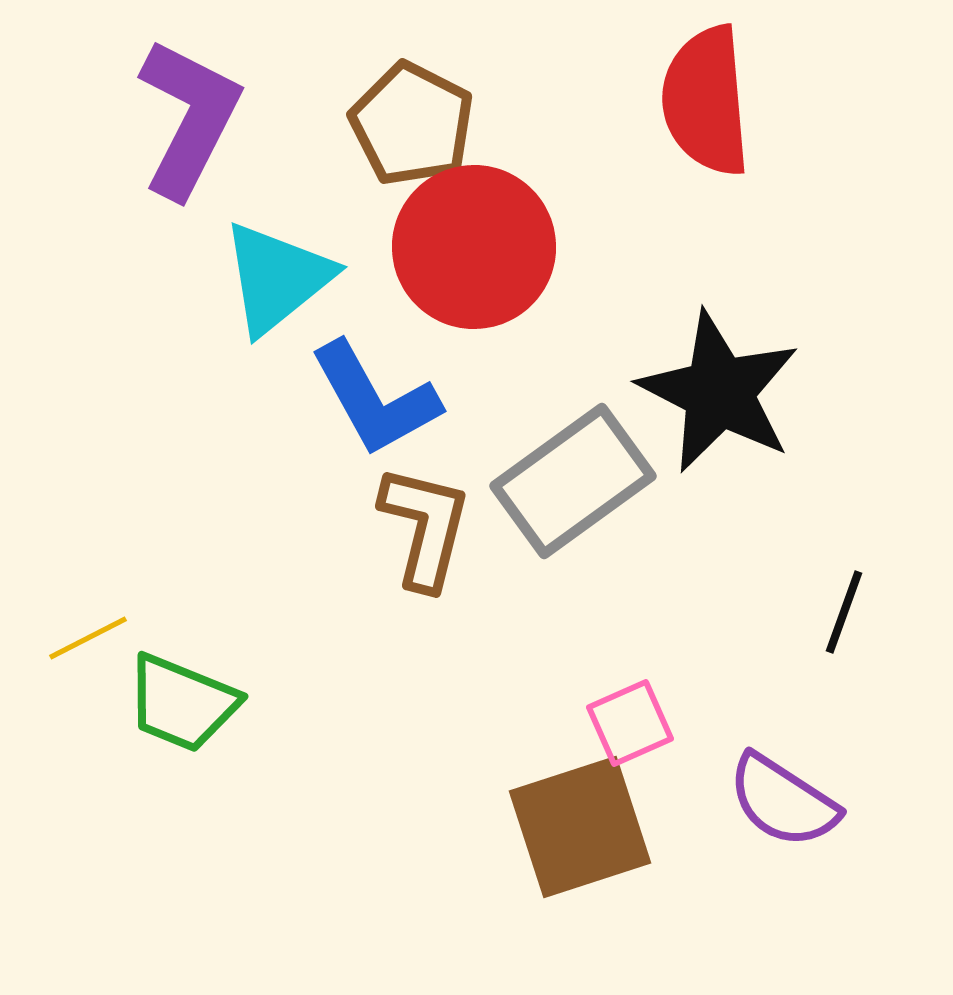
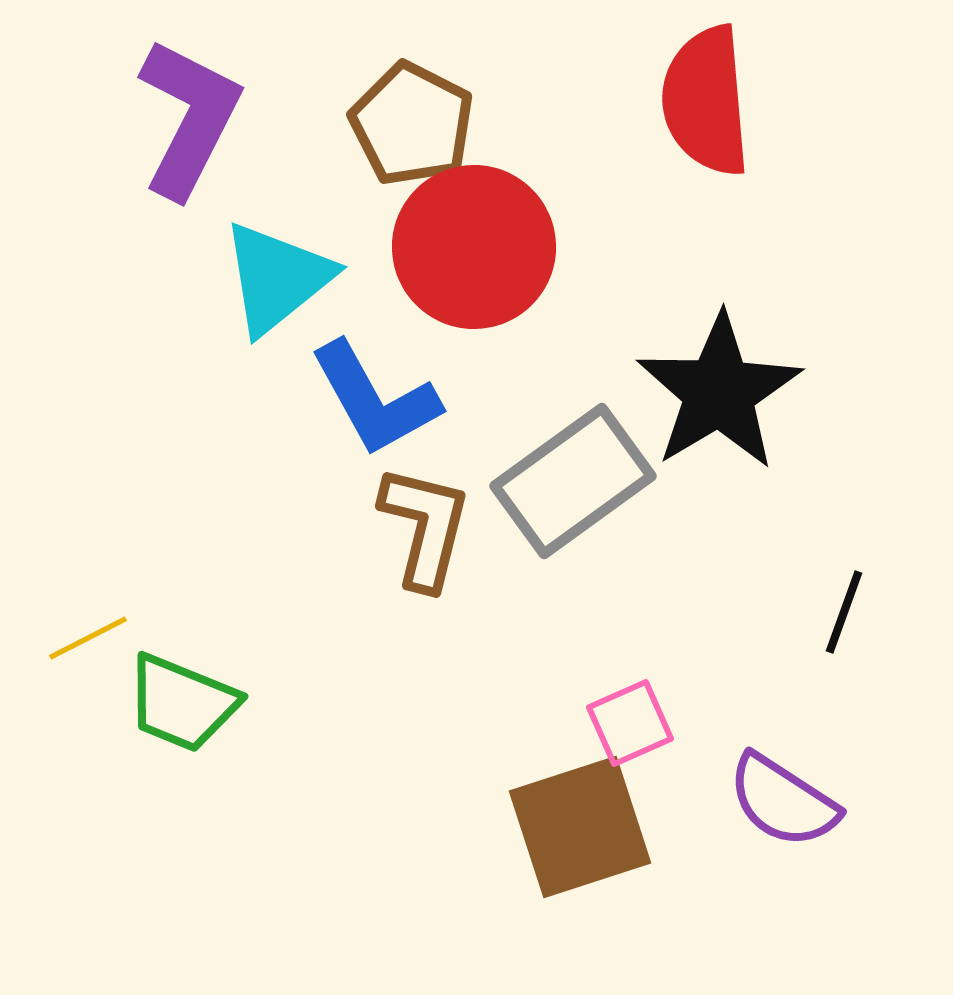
black star: rotated 14 degrees clockwise
